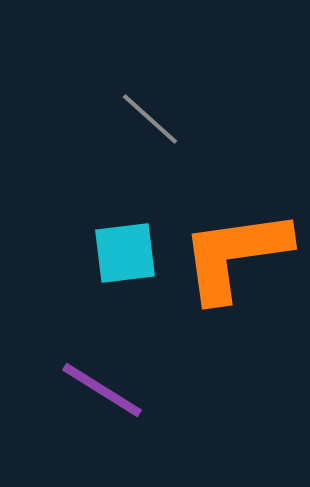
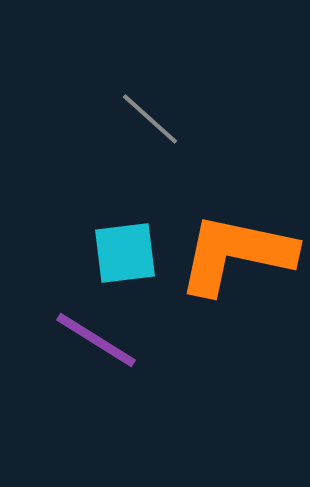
orange L-shape: moved 1 px right, 1 px up; rotated 20 degrees clockwise
purple line: moved 6 px left, 50 px up
